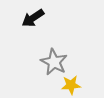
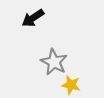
yellow star: rotated 18 degrees clockwise
